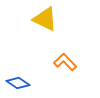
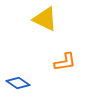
orange L-shape: rotated 125 degrees clockwise
